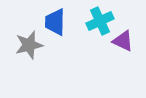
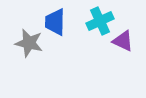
gray star: moved 2 px up; rotated 28 degrees clockwise
